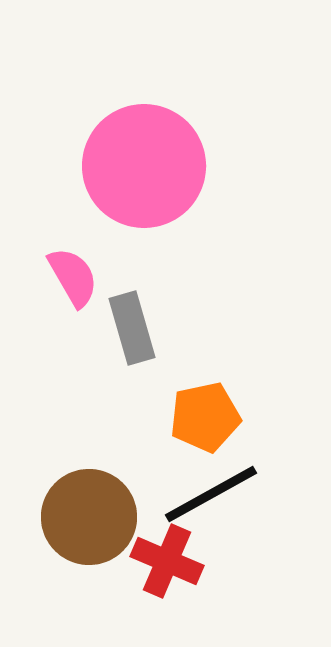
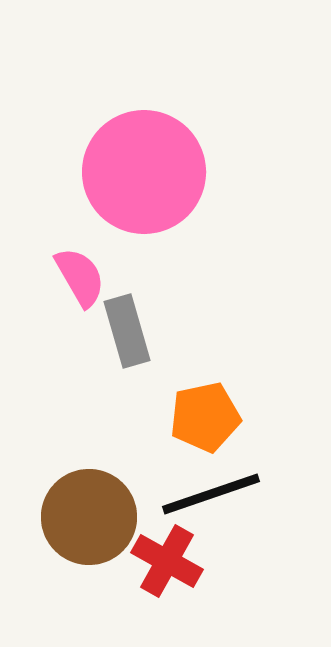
pink circle: moved 6 px down
pink semicircle: moved 7 px right
gray rectangle: moved 5 px left, 3 px down
black line: rotated 10 degrees clockwise
red cross: rotated 6 degrees clockwise
